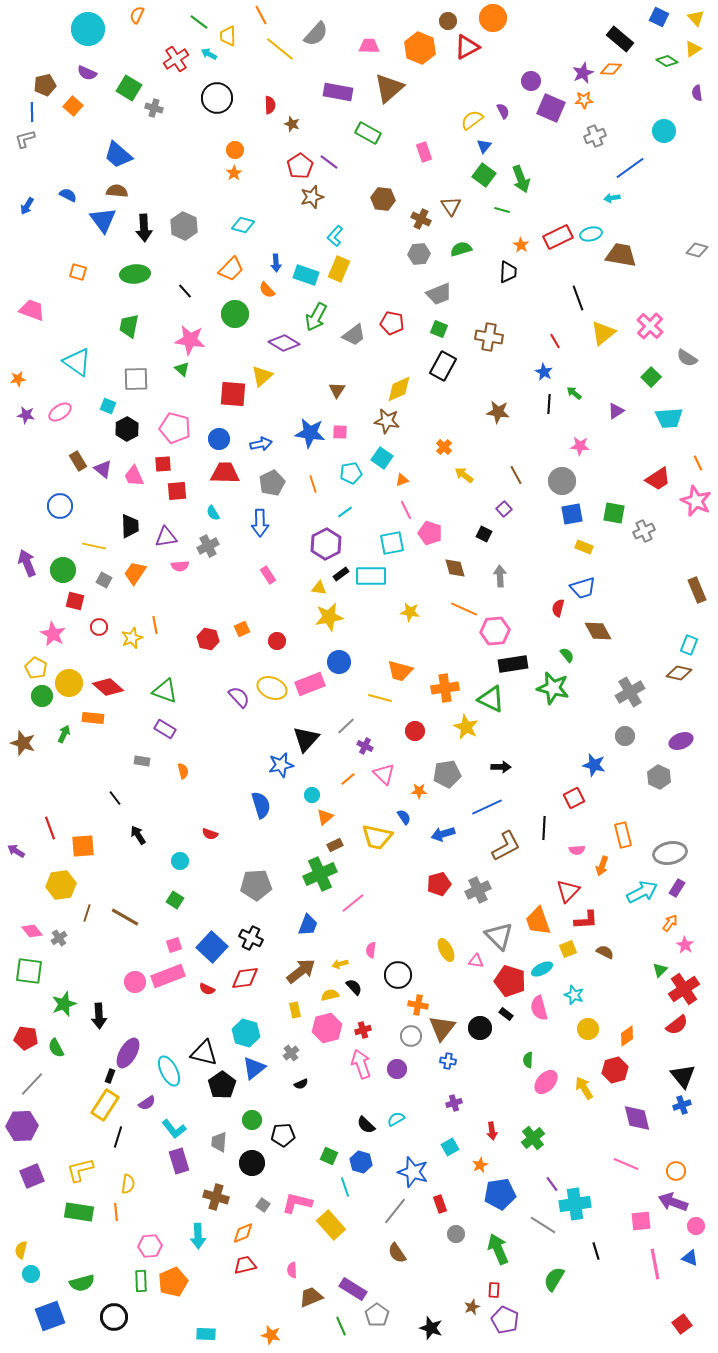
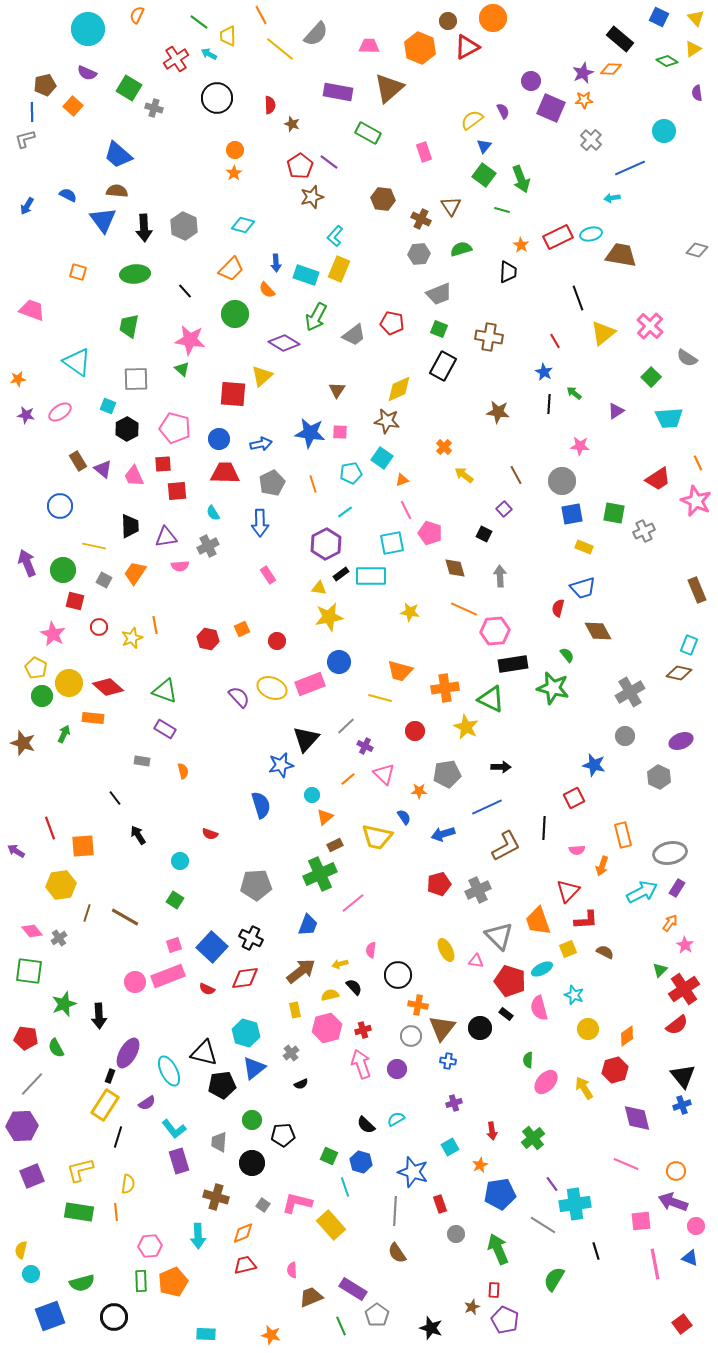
gray cross at (595, 136): moved 4 px left, 4 px down; rotated 25 degrees counterclockwise
blue line at (630, 168): rotated 12 degrees clockwise
black pentagon at (222, 1085): rotated 28 degrees clockwise
gray line at (395, 1211): rotated 36 degrees counterclockwise
